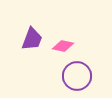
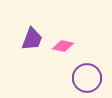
purple circle: moved 10 px right, 2 px down
